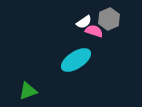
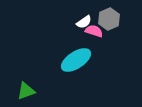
green triangle: moved 2 px left
